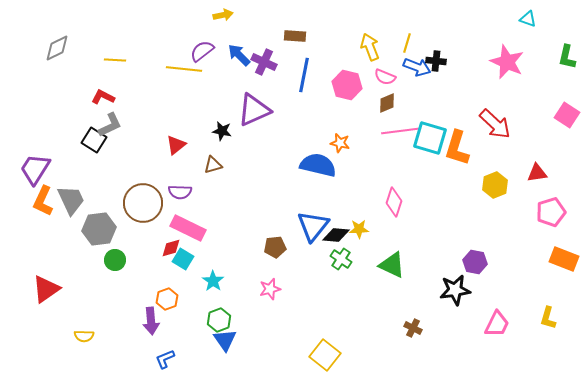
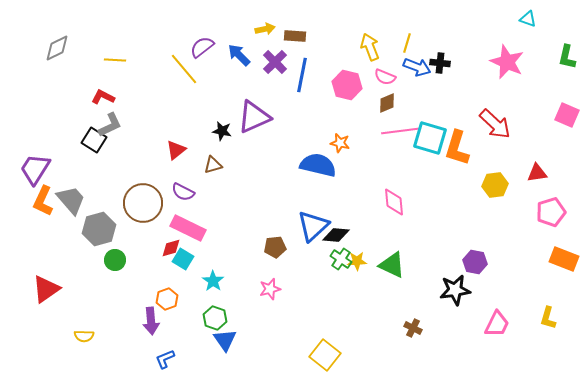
yellow arrow at (223, 15): moved 42 px right, 14 px down
purple semicircle at (202, 51): moved 4 px up
black cross at (436, 61): moved 4 px right, 2 px down
purple cross at (264, 62): moved 11 px right; rotated 20 degrees clockwise
yellow line at (184, 69): rotated 44 degrees clockwise
blue line at (304, 75): moved 2 px left
purple triangle at (254, 110): moved 7 px down
pink square at (567, 115): rotated 10 degrees counterclockwise
red triangle at (176, 145): moved 5 px down
yellow hexagon at (495, 185): rotated 15 degrees clockwise
purple semicircle at (180, 192): moved 3 px right; rotated 25 degrees clockwise
gray trapezoid at (71, 200): rotated 16 degrees counterclockwise
pink diamond at (394, 202): rotated 24 degrees counterclockwise
blue triangle at (313, 226): rotated 8 degrees clockwise
gray hexagon at (99, 229): rotated 8 degrees counterclockwise
yellow star at (359, 229): moved 2 px left, 32 px down
green hexagon at (219, 320): moved 4 px left, 2 px up; rotated 20 degrees counterclockwise
